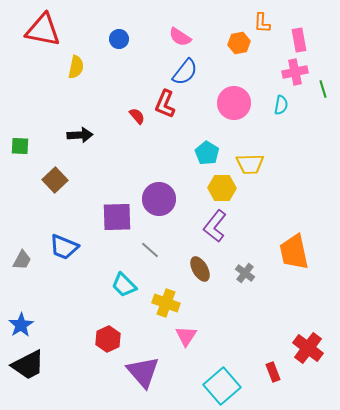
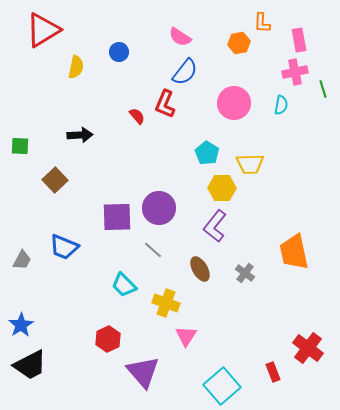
red triangle: rotated 42 degrees counterclockwise
blue circle: moved 13 px down
purple circle: moved 9 px down
gray line: moved 3 px right
black trapezoid: moved 2 px right
